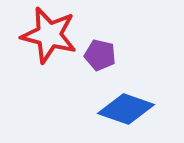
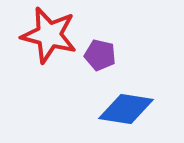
blue diamond: rotated 10 degrees counterclockwise
